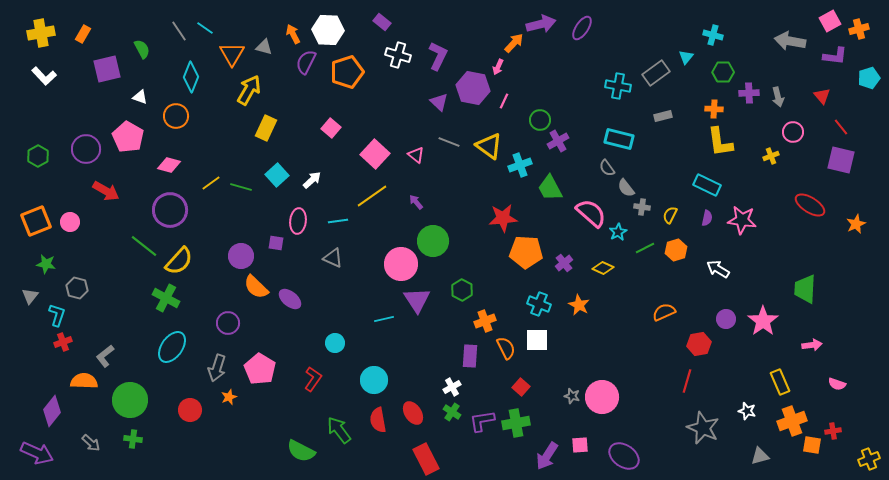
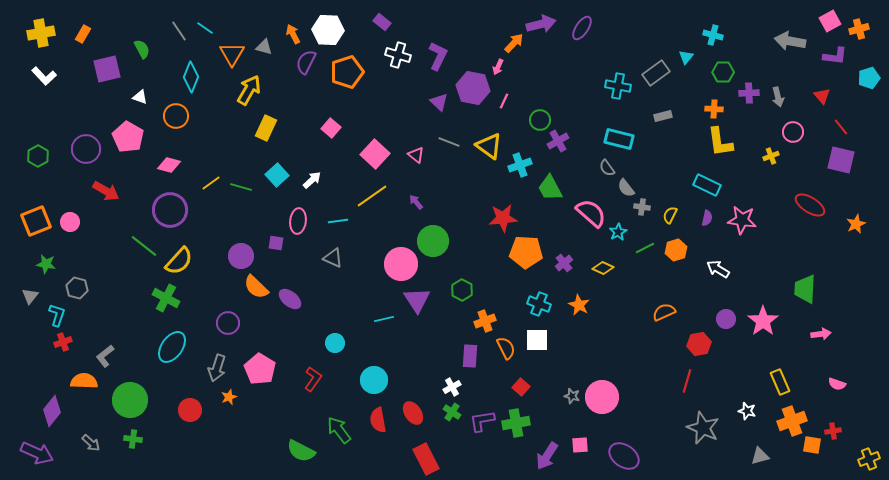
pink arrow at (812, 345): moved 9 px right, 11 px up
